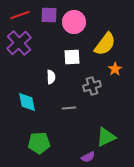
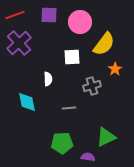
red line: moved 5 px left
pink circle: moved 6 px right
yellow semicircle: moved 1 px left
white semicircle: moved 3 px left, 2 px down
green pentagon: moved 23 px right
purple semicircle: rotated 144 degrees counterclockwise
